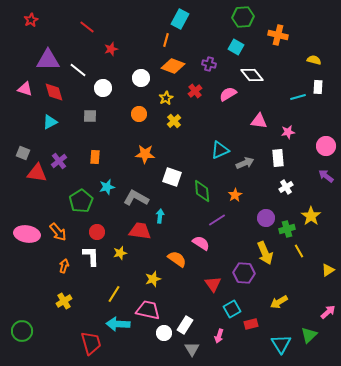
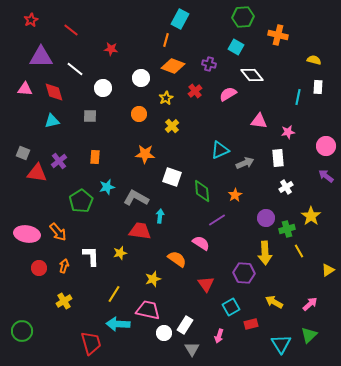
red line at (87, 27): moved 16 px left, 3 px down
red star at (111, 49): rotated 24 degrees clockwise
purple triangle at (48, 60): moved 7 px left, 3 px up
white line at (78, 70): moved 3 px left, 1 px up
pink triangle at (25, 89): rotated 14 degrees counterclockwise
cyan line at (298, 97): rotated 63 degrees counterclockwise
yellow cross at (174, 121): moved 2 px left, 5 px down
cyan triangle at (50, 122): moved 2 px right, 1 px up; rotated 14 degrees clockwise
red circle at (97, 232): moved 58 px left, 36 px down
yellow arrow at (265, 253): rotated 20 degrees clockwise
red triangle at (213, 284): moved 7 px left
yellow arrow at (279, 302): moved 5 px left; rotated 60 degrees clockwise
cyan square at (232, 309): moved 1 px left, 2 px up
pink arrow at (328, 312): moved 18 px left, 8 px up
